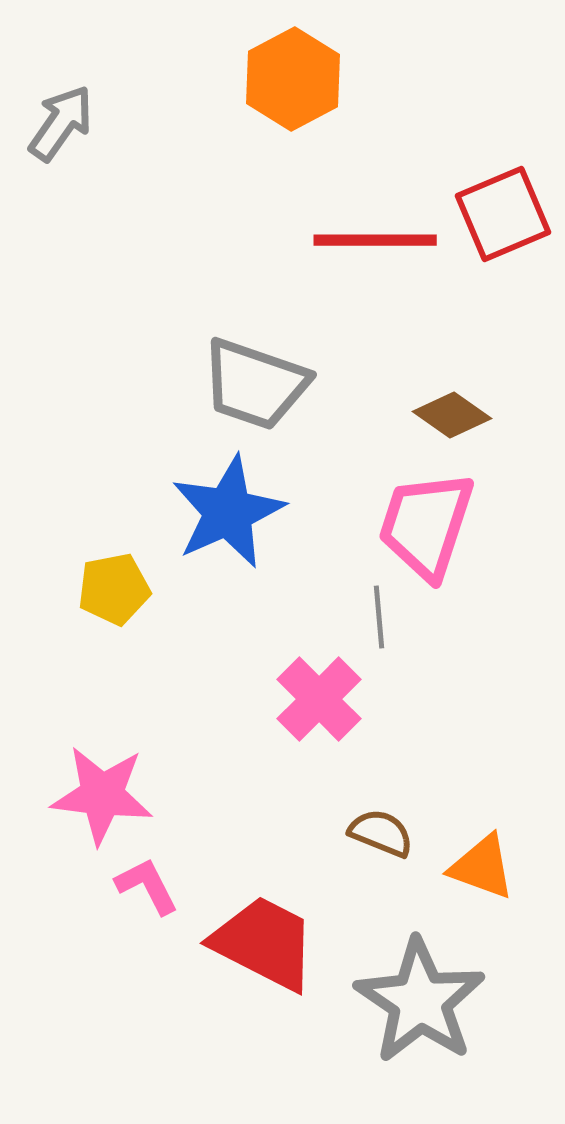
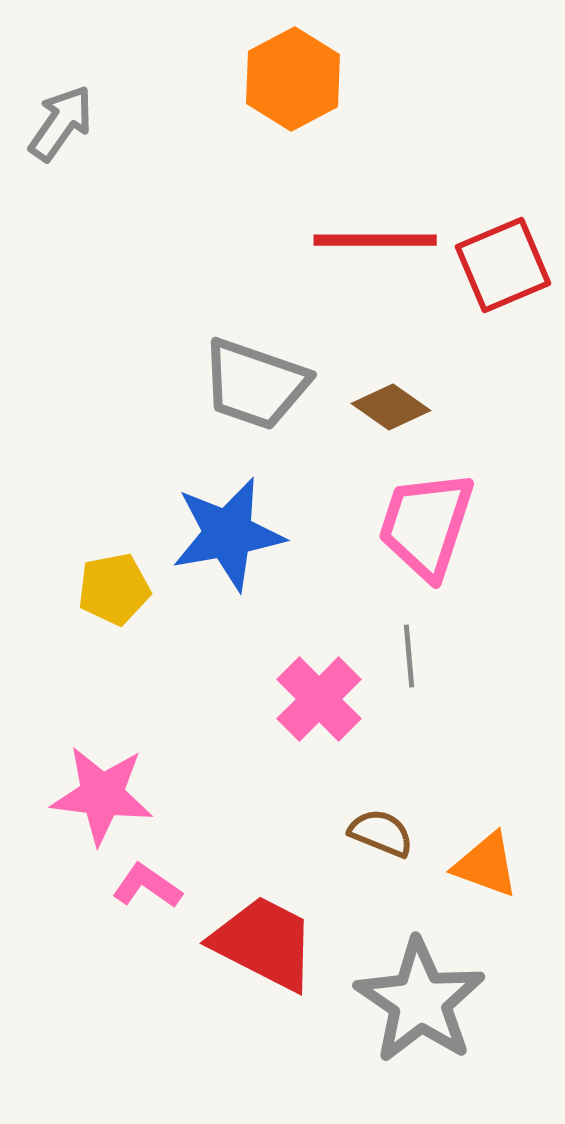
red square: moved 51 px down
brown diamond: moved 61 px left, 8 px up
blue star: moved 22 px down; rotated 14 degrees clockwise
gray line: moved 30 px right, 39 px down
orange triangle: moved 4 px right, 2 px up
pink L-shape: rotated 28 degrees counterclockwise
